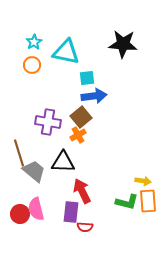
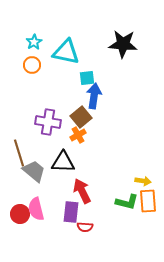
blue arrow: rotated 75 degrees counterclockwise
